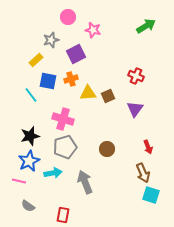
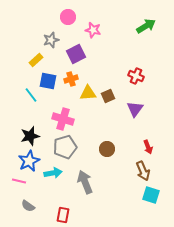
brown arrow: moved 2 px up
